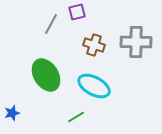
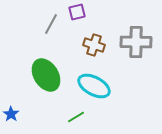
blue star: moved 1 px left, 1 px down; rotated 21 degrees counterclockwise
